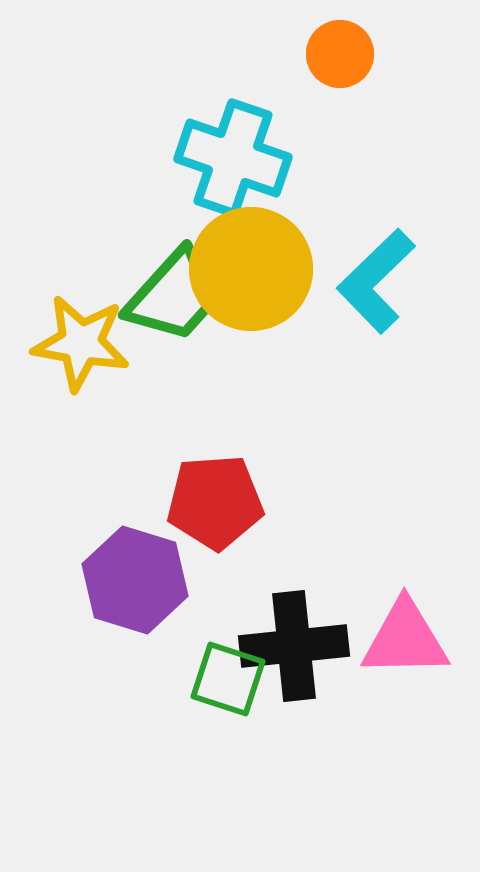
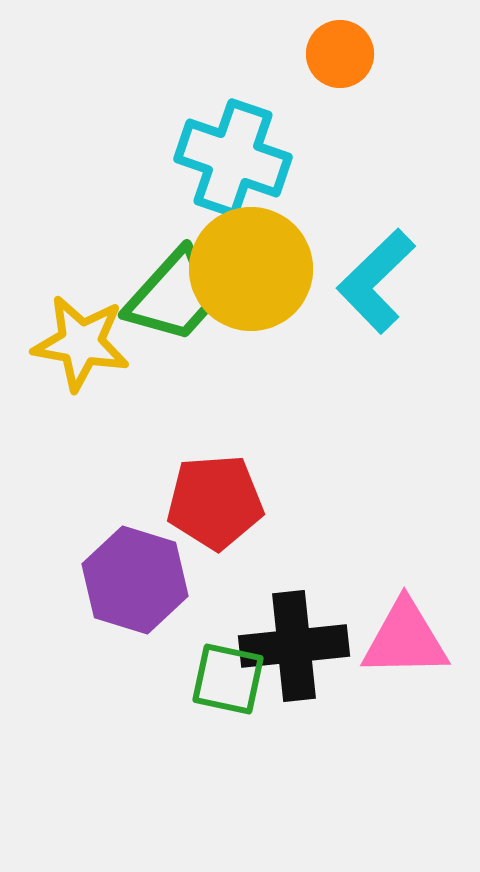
green square: rotated 6 degrees counterclockwise
